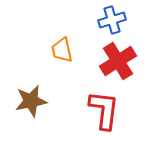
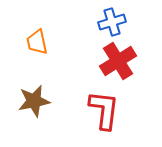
blue cross: moved 2 px down
orange trapezoid: moved 25 px left, 8 px up
brown star: moved 3 px right
